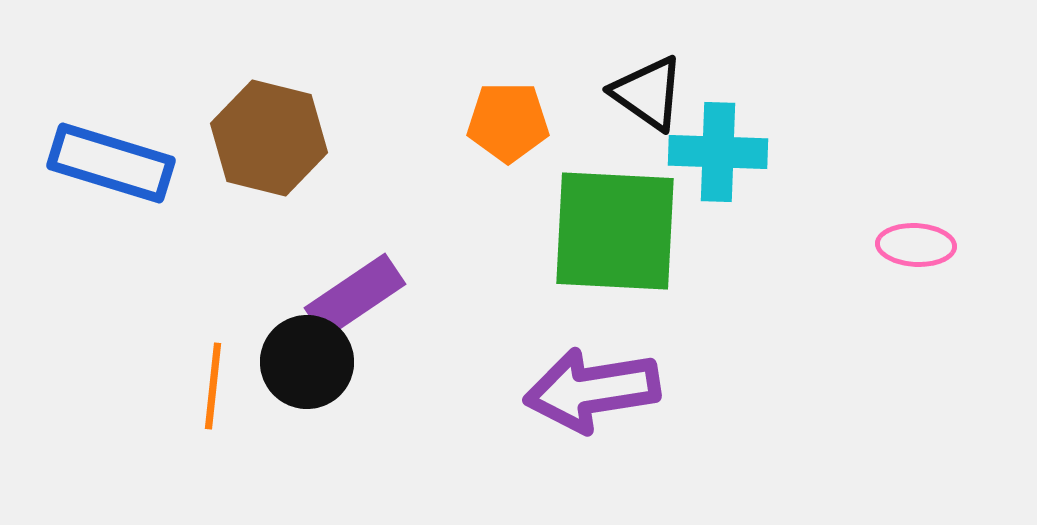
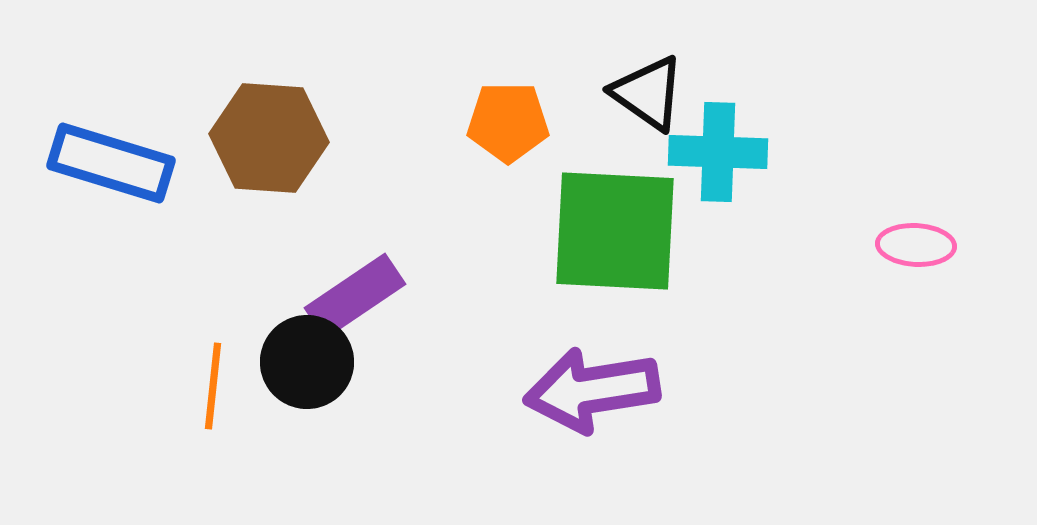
brown hexagon: rotated 10 degrees counterclockwise
